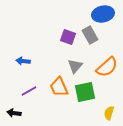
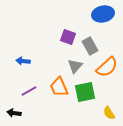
gray rectangle: moved 11 px down
yellow semicircle: rotated 48 degrees counterclockwise
